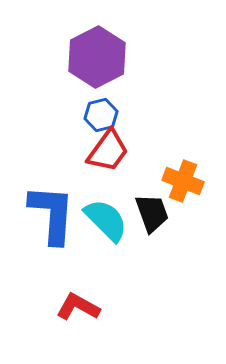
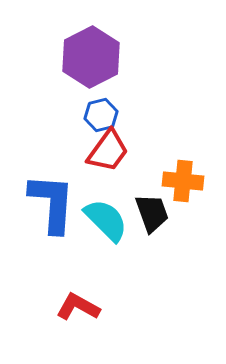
purple hexagon: moved 6 px left
orange cross: rotated 15 degrees counterclockwise
blue L-shape: moved 11 px up
